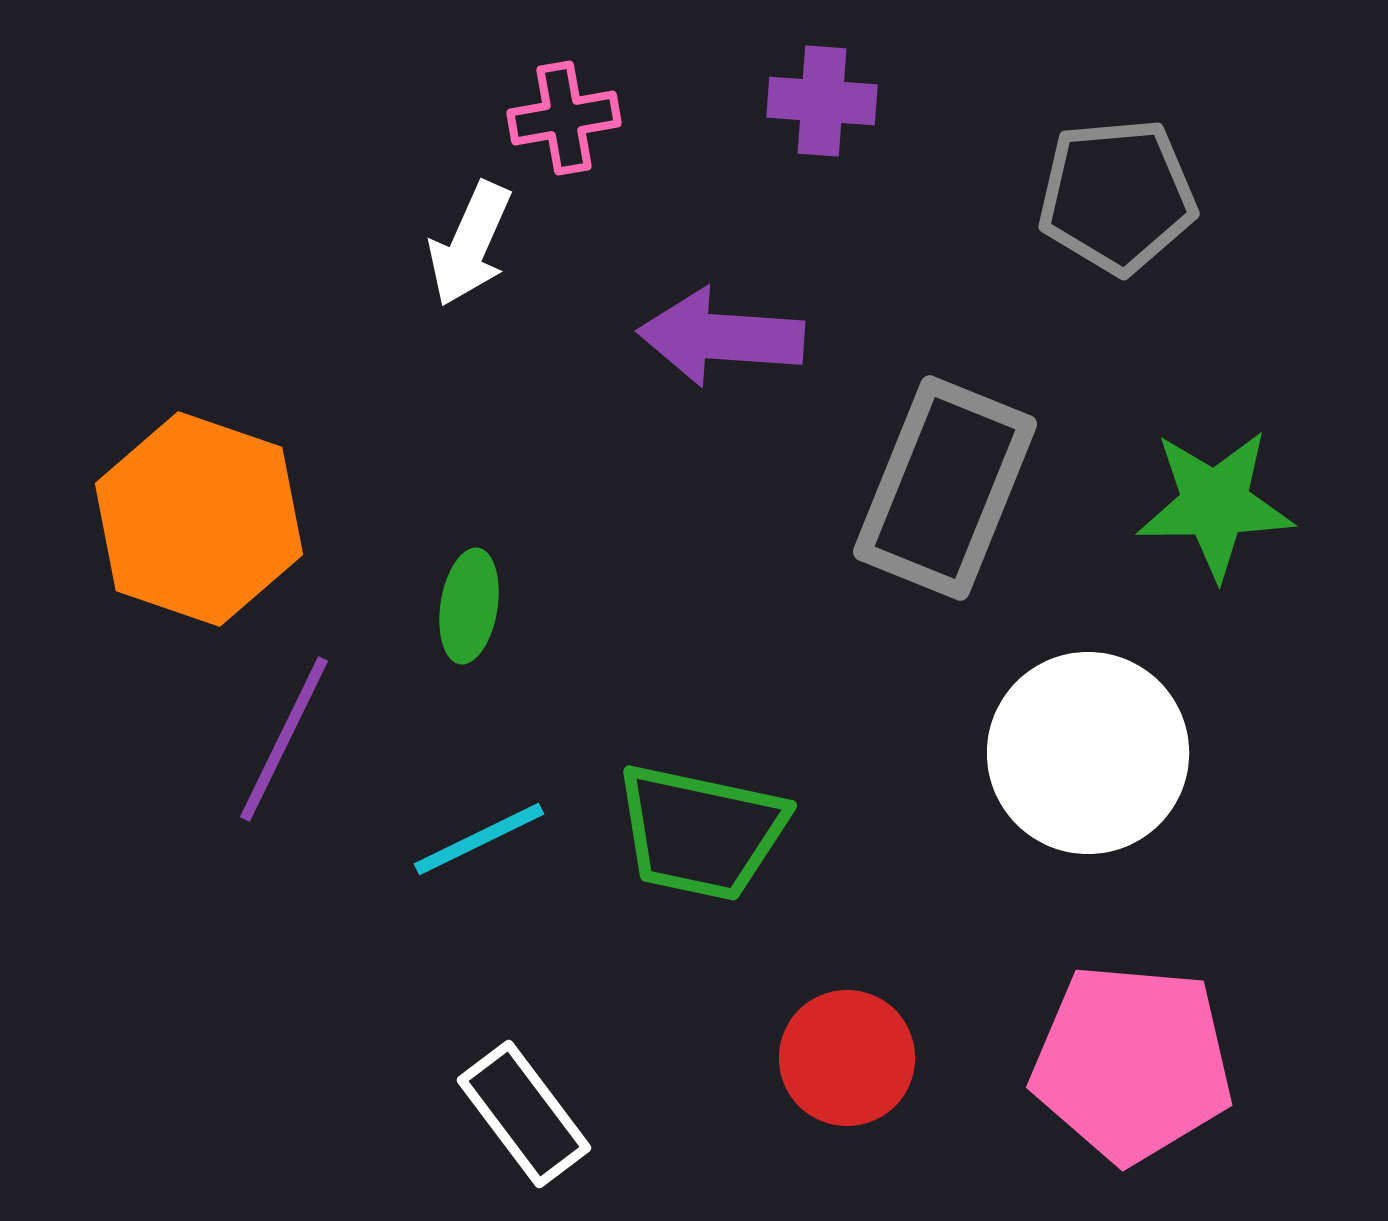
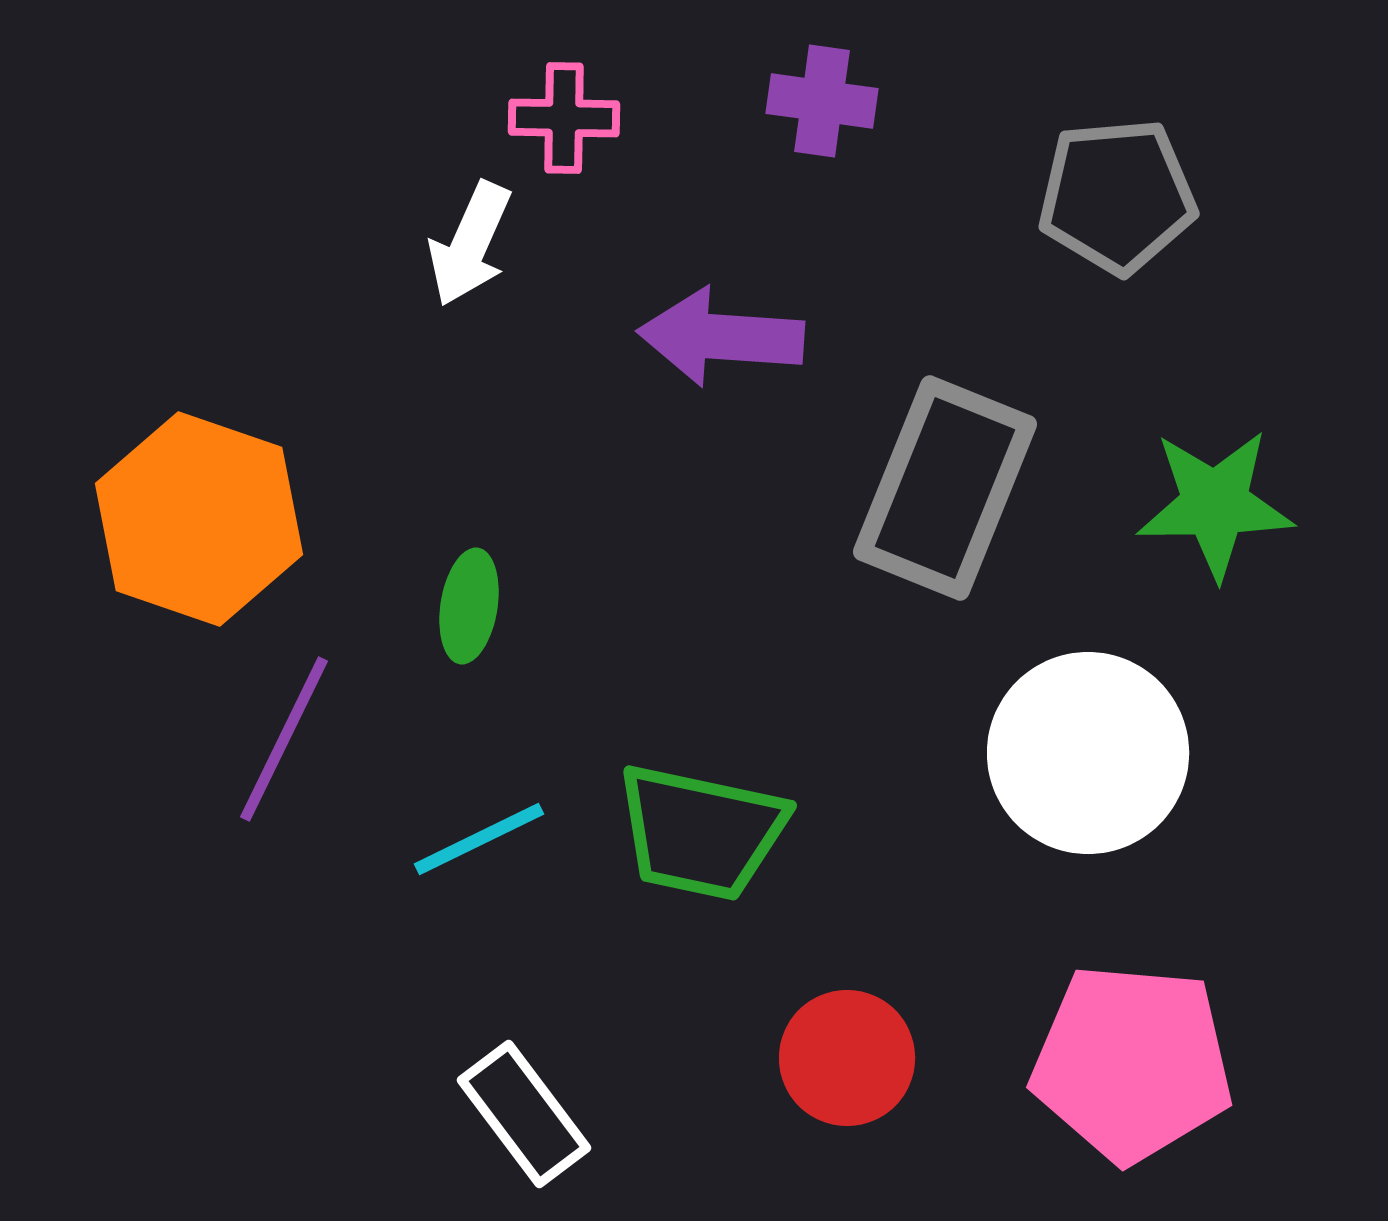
purple cross: rotated 4 degrees clockwise
pink cross: rotated 11 degrees clockwise
